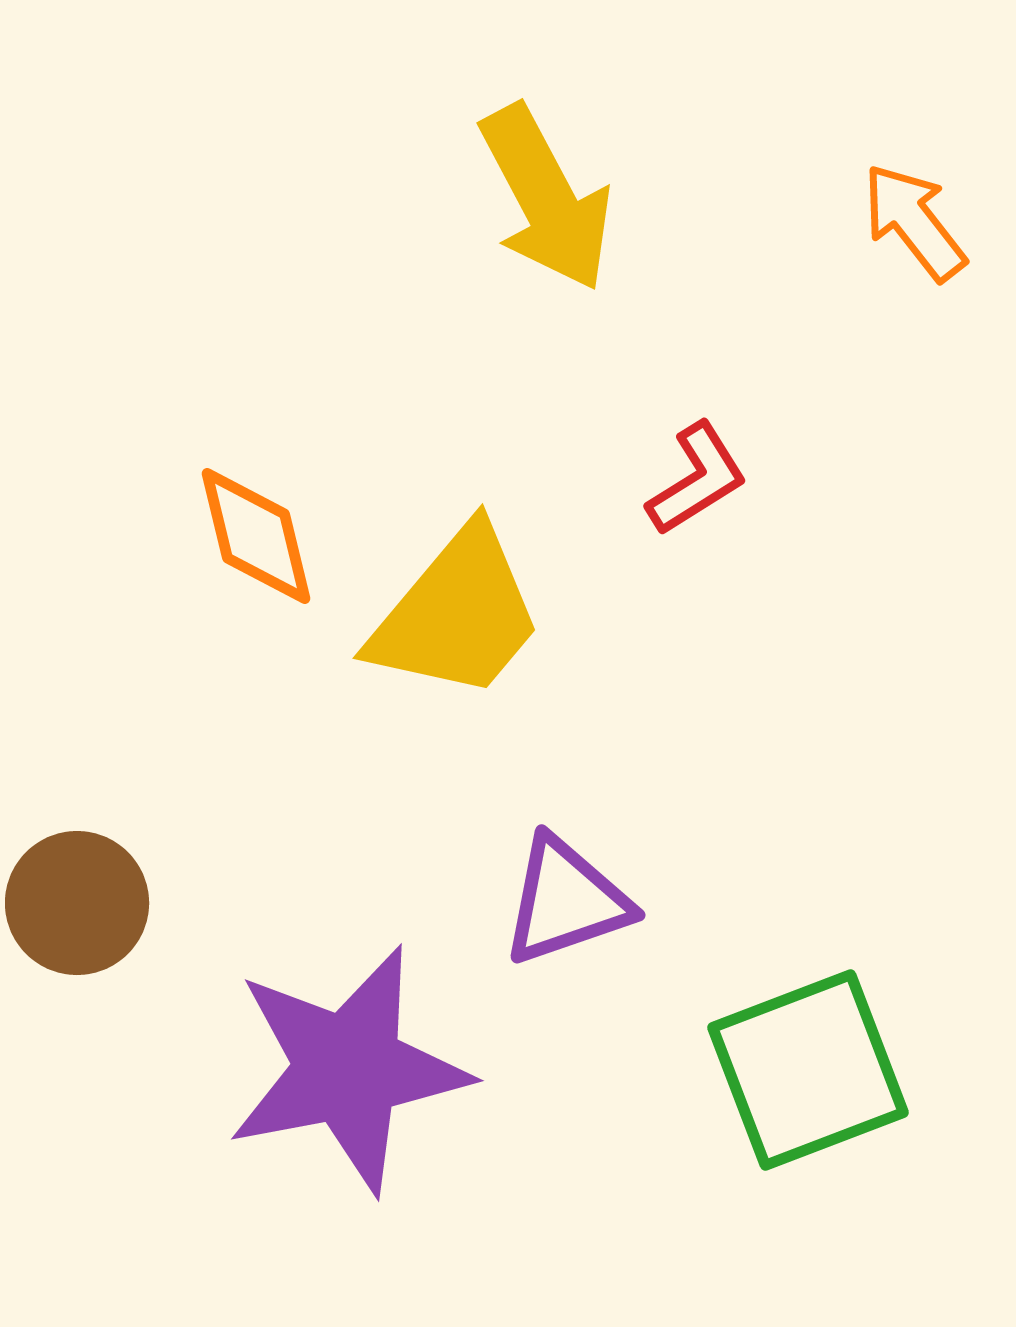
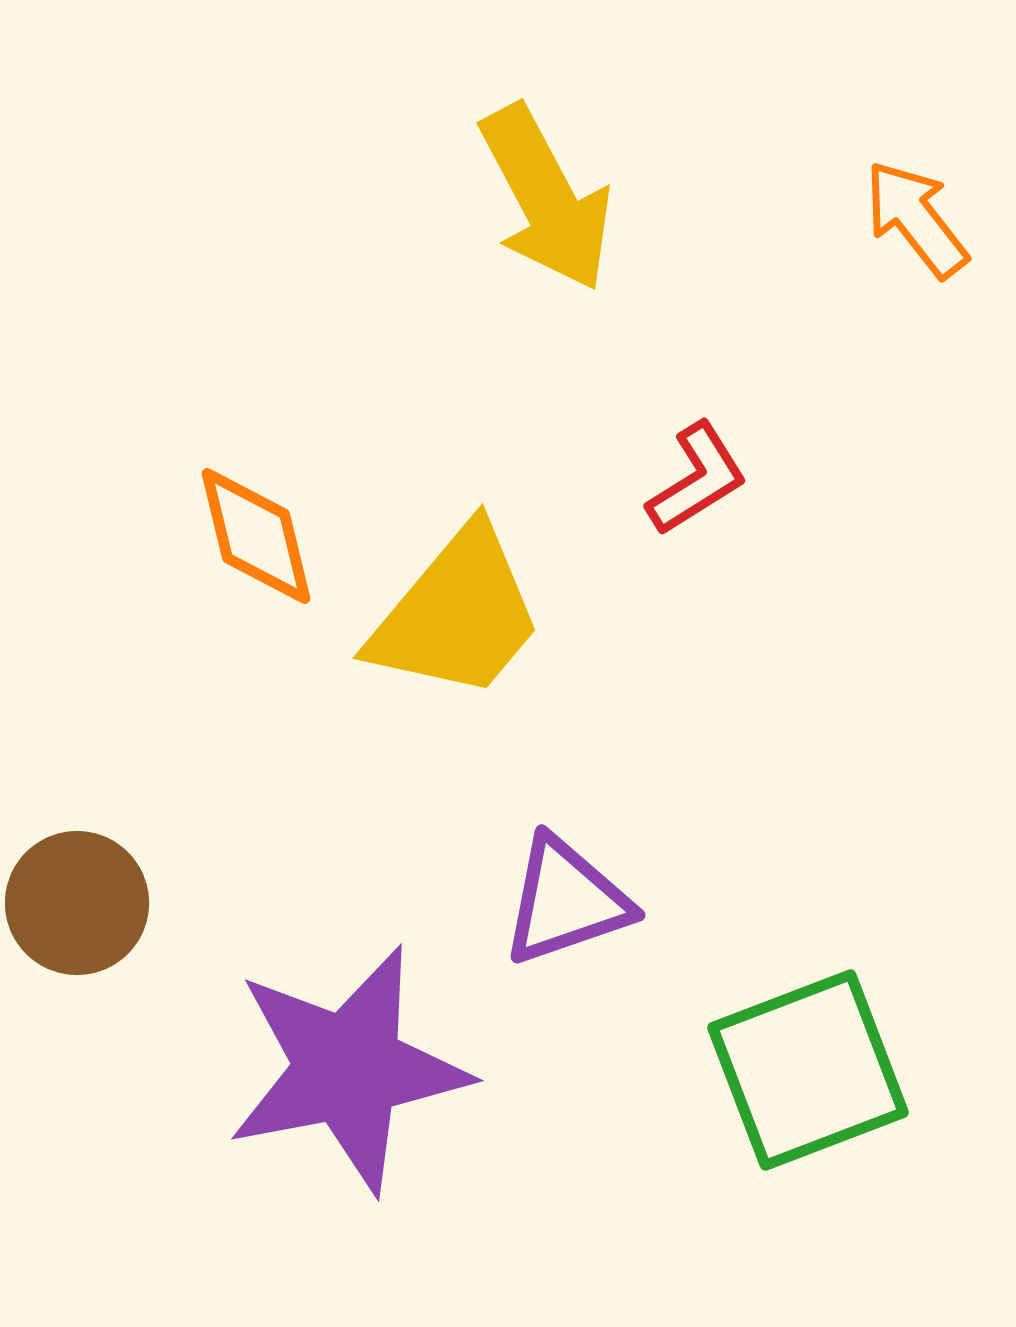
orange arrow: moved 2 px right, 3 px up
